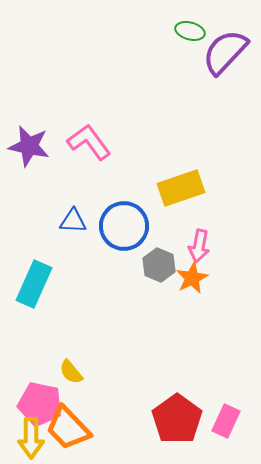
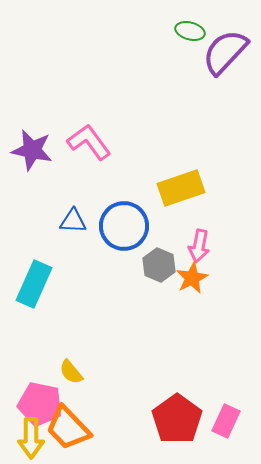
purple star: moved 3 px right, 4 px down
